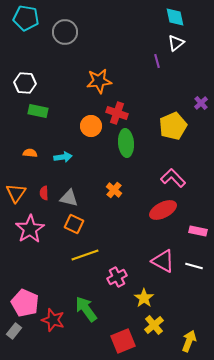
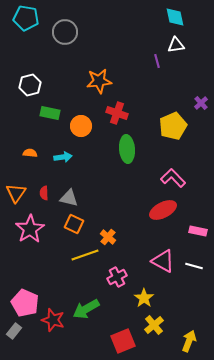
white triangle: moved 2 px down; rotated 30 degrees clockwise
white hexagon: moved 5 px right, 2 px down; rotated 20 degrees counterclockwise
green rectangle: moved 12 px right, 2 px down
orange circle: moved 10 px left
green ellipse: moved 1 px right, 6 px down
orange cross: moved 6 px left, 47 px down
green arrow: rotated 84 degrees counterclockwise
